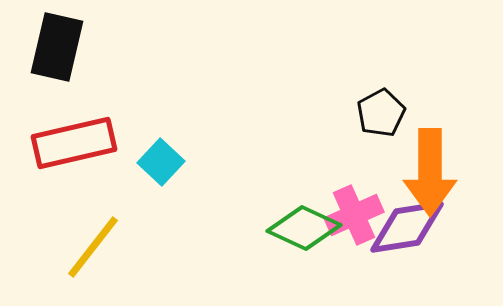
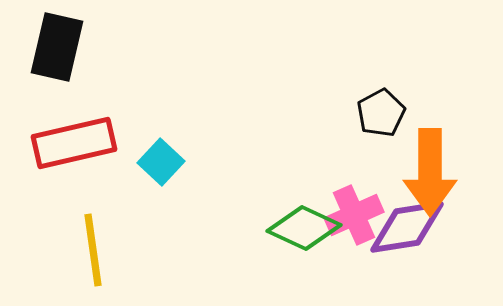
yellow line: moved 3 px down; rotated 46 degrees counterclockwise
